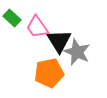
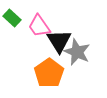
pink trapezoid: moved 2 px right, 1 px up
orange pentagon: rotated 24 degrees counterclockwise
